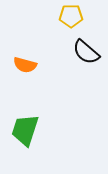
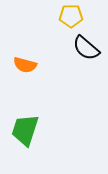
black semicircle: moved 4 px up
